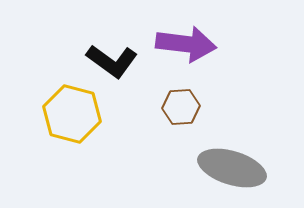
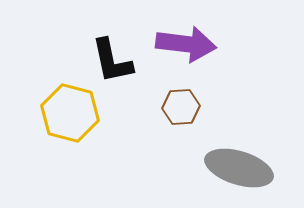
black L-shape: rotated 42 degrees clockwise
yellow hexagon: moved 2 px left, 1 px up
gray ellipse: moved 7 px right
